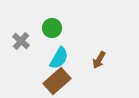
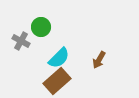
green circle: moved 11 px left, 1 px up
gray cross: rotated 12 degrees counterclockwise
cyan semicircle: rotated 15 degrees clockwise
